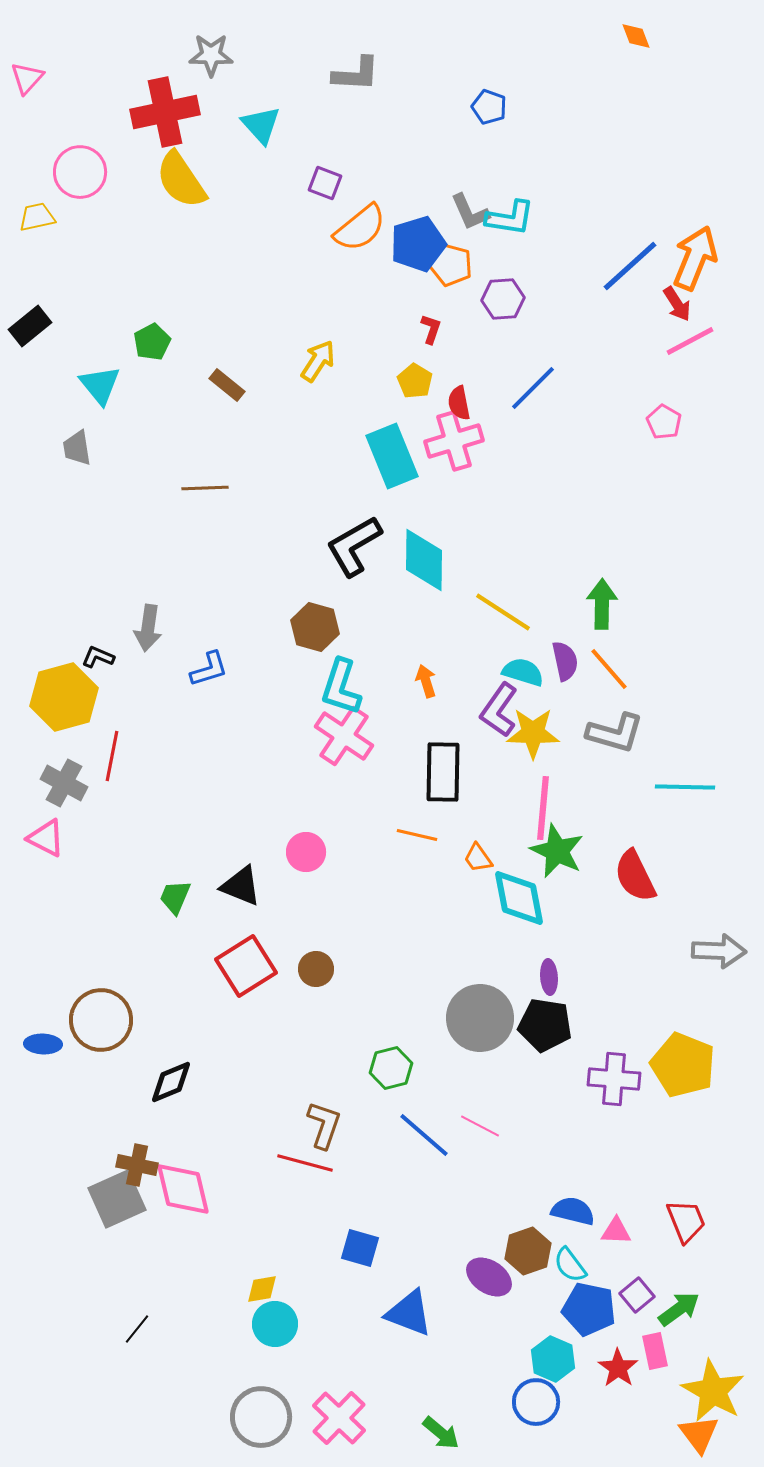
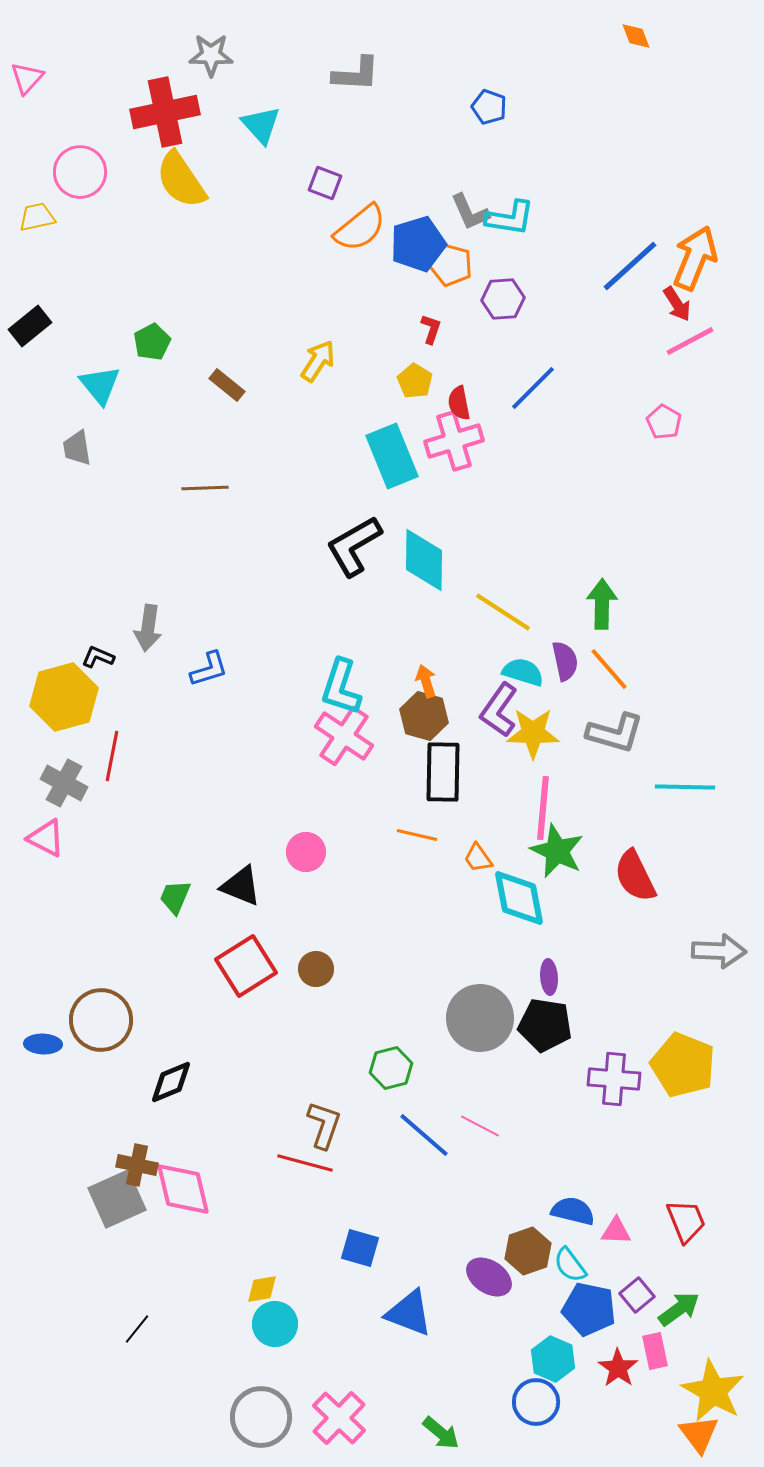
brown hexagon at (315, 627): moved 109 px right, 89 px down
